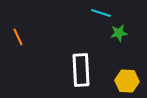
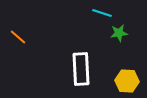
cyan line: moved 1 px right
orange line: rotated 24 degrees counterclockwise
white rectangle: moved 1 px up
